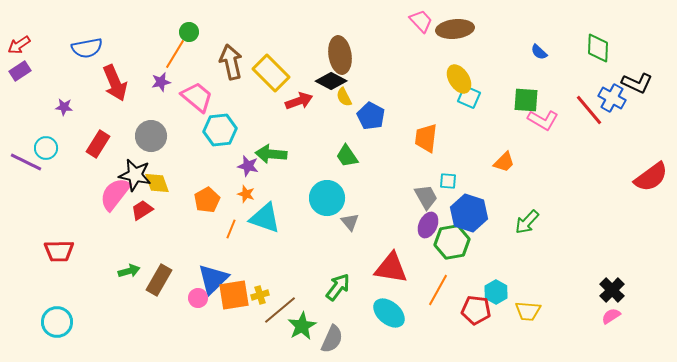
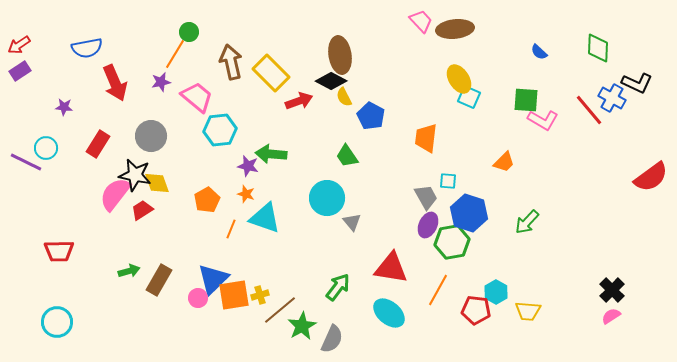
gray triangle at (350, 222): moved 2 px right
